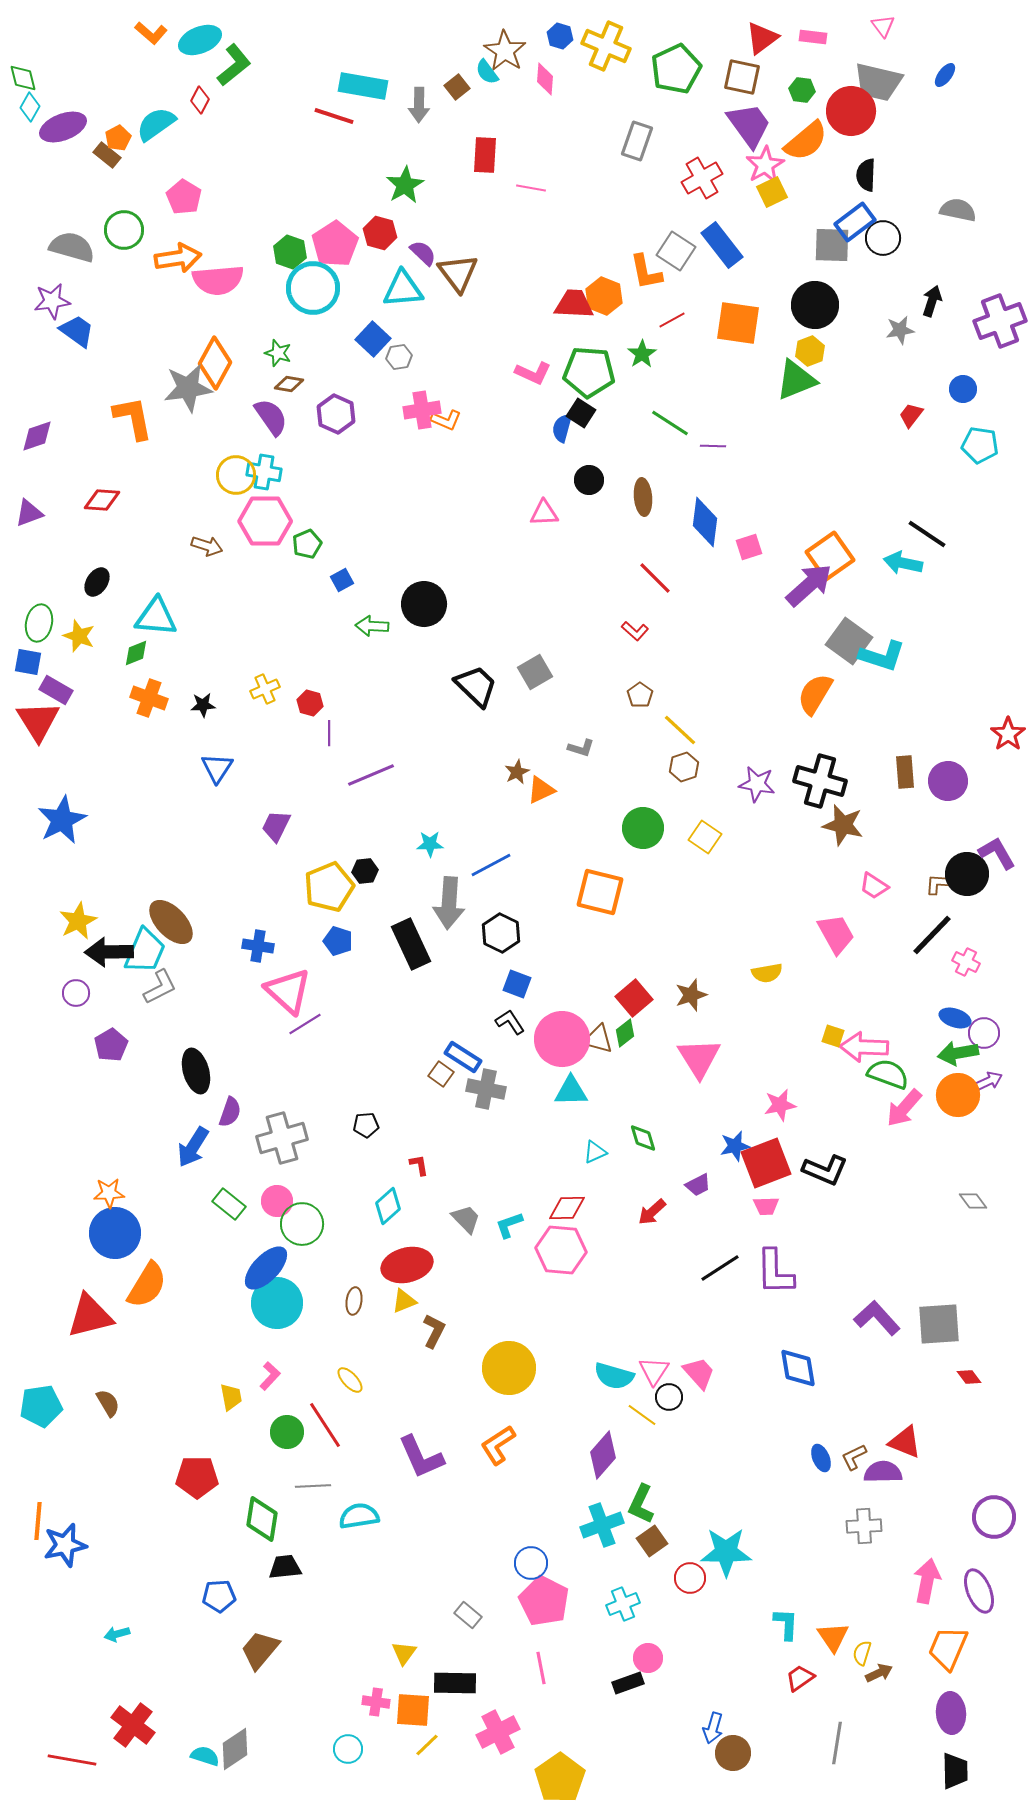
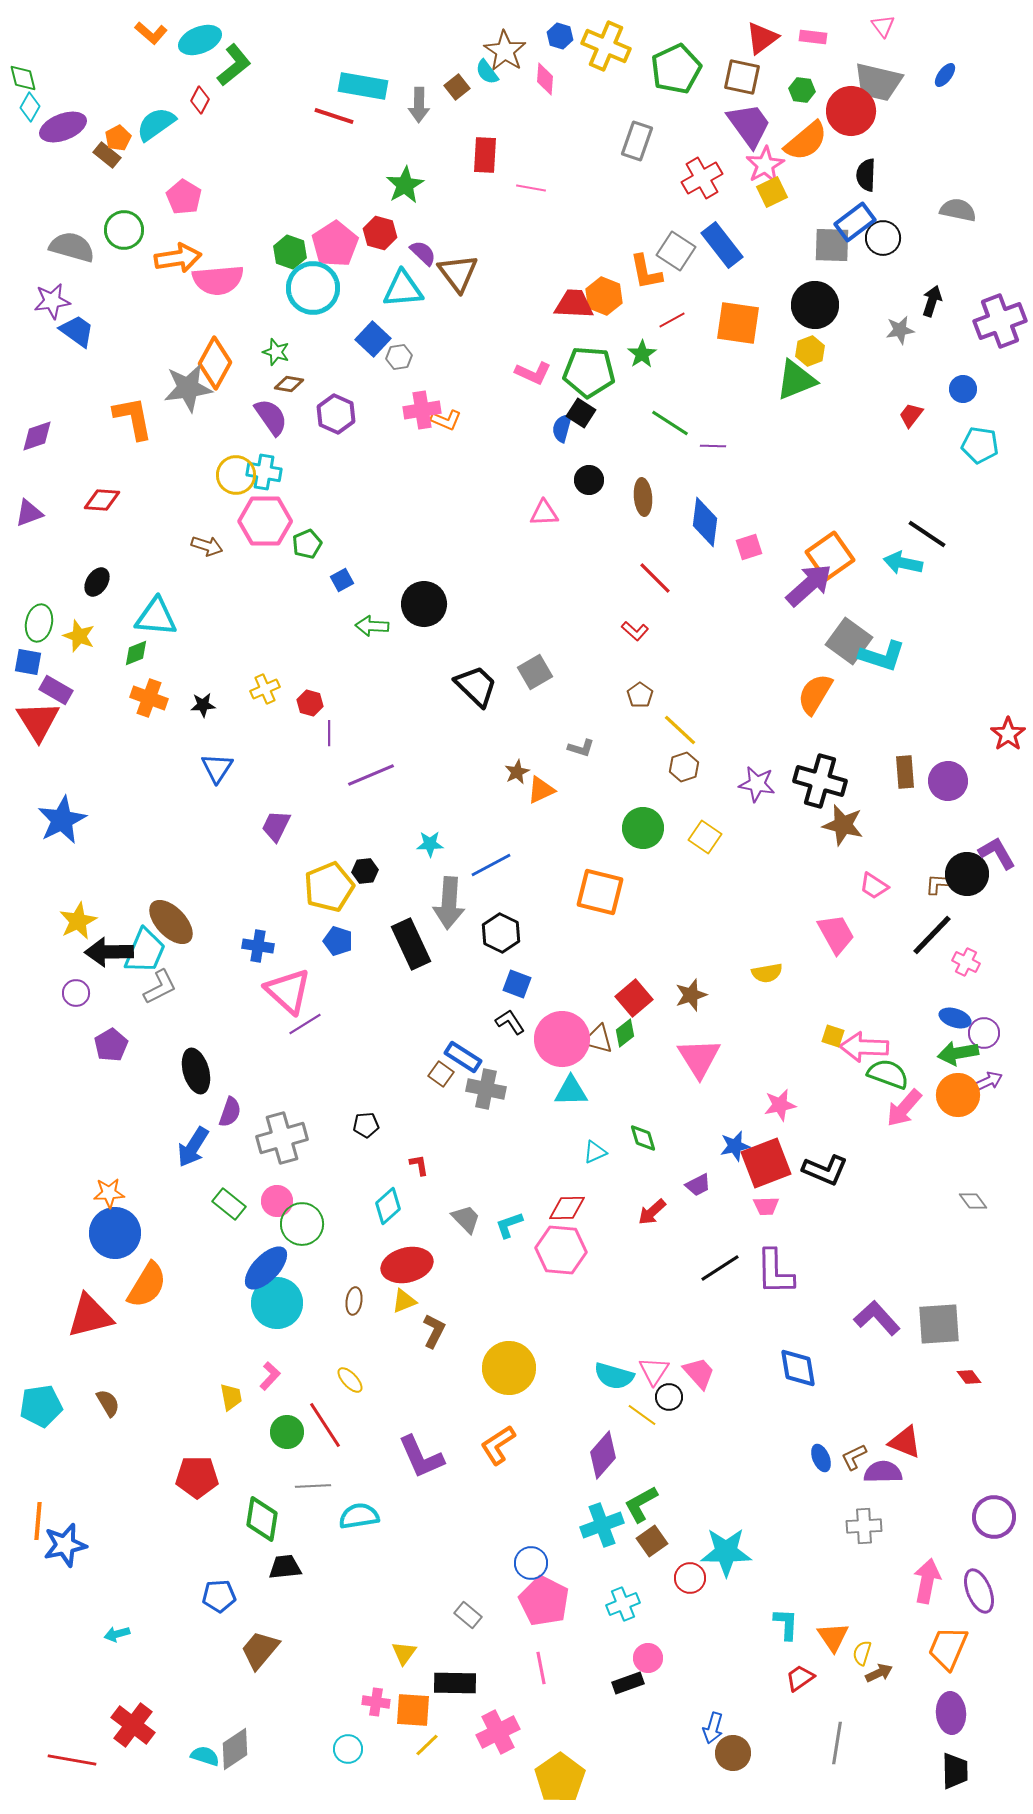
green star at (278, 353): moved 2 px left, 1 px up
green L-shape at (641, 1504): rotated 36 degrees clockwise
